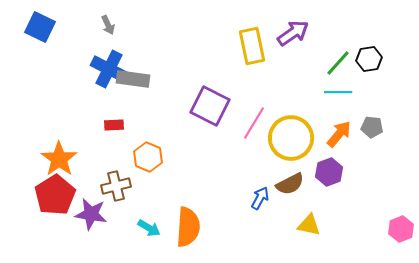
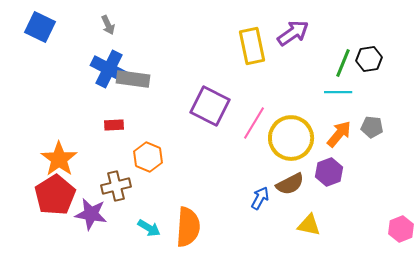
green line: moved 5 px right; rotated 20 degrees counterclockwise
